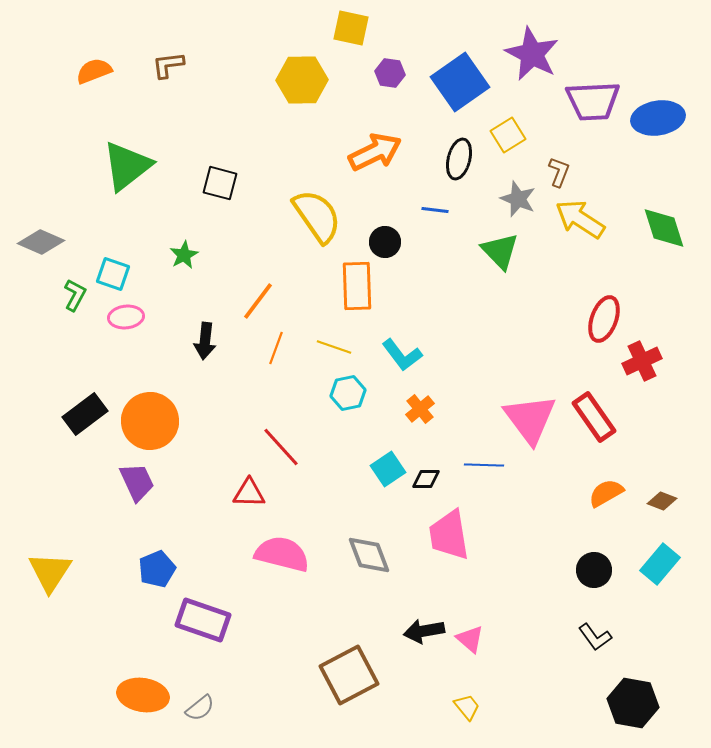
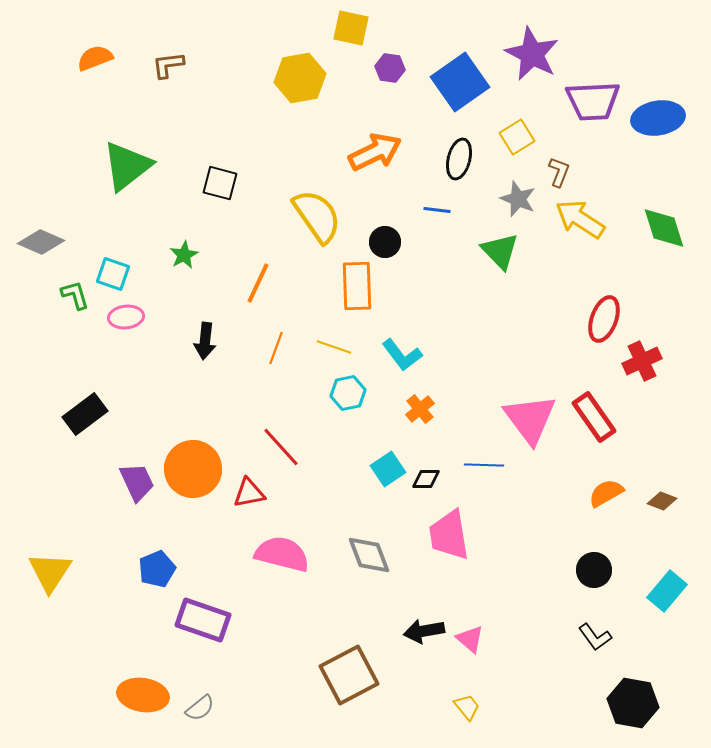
orange semicircle at (94, 71): moved 1 px right, 13 px up
purple hexagon at (390, 73): moved 5 px up
yellow hexagon at (302, 80): moved 2 px left, 2 px up; rotated 9 degrees counterclockwise
yellow square at (508, 135): moved 9 px right, 2 px down
blue line at (435, 210): moved 2 px right
green L-shape at (75, 295): rotated 44 degrees counterclockwise
orange line at (258, 301): moved 18 px up; rotated 12 degrees counterclockwise
orange circle at (150, 421): moved 43 px right, 48 px down
red triangle at (249, 493): rotated 12 degrees counterclockwise
cyan rectangle at (660, 564): moved 7 px right, 27 px down
